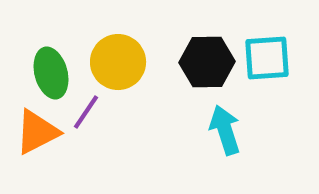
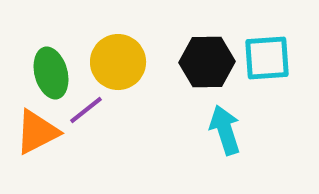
purple line: moved 2 px up; rotated 18 degrees clockwise
